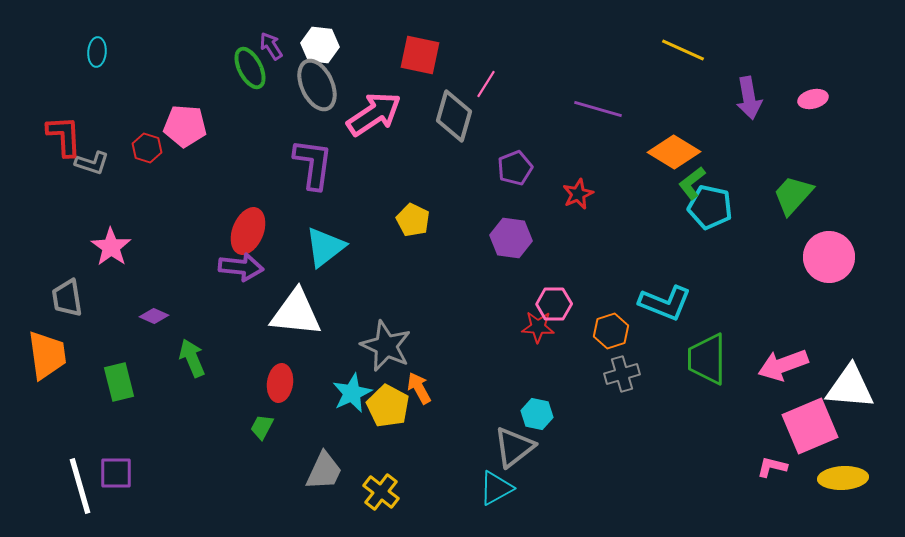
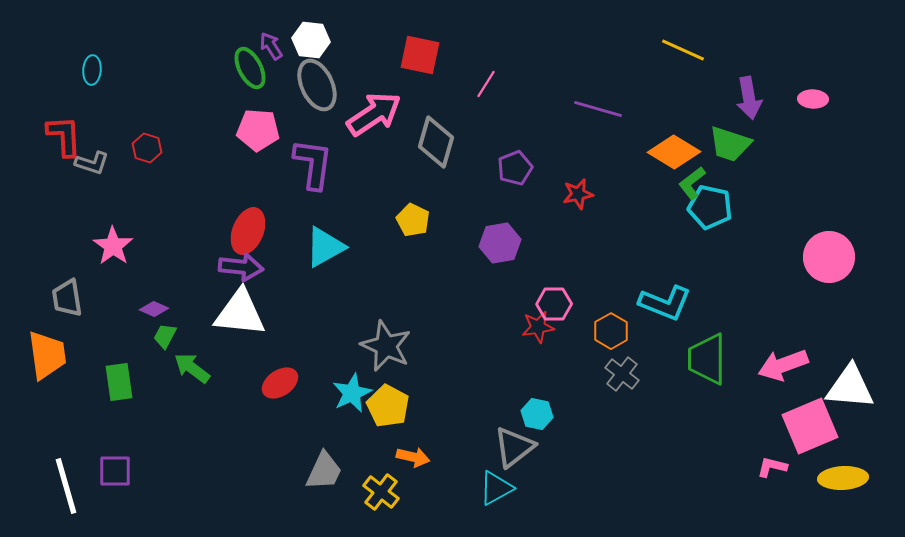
white hexagon at (320, 45): moved 9 px left, 5 px up
cyan ellipse at (97, 52): moved 5 px left, 18 px down
pink ellipse at (813, 99): rotated 16 degrees clockwise
gray diamond at (454, 116): moved 18 px left, 26 px down
pink pentagon at (185, 126): moved 73 px right, 4 px down
red star at (578, 194): rotated 12 degrees clockwise
green trapezoid at (793, 195): moved 63 px left, 51 px up; rotated 114 degrees counterclockwise
purple hexagon at (511, 238): moved 11 px left, 5 px down; rotated 18 degrees counterclockwise
pink star at (111, 247): moved 2 px right, 1 px up
cyan triangle at (325, 247): rotated 9 degrees clockwise
white triangle at (296, 313): moved 56 px left
purple diamond at (154, 316): moved 7 px up
red star at (538, 327): rotated 12 degrees counterclockwise
orange hexagon at (611, 331): rotated 12 degrees counterclockwise
green arrow at (192, 358): moved 10 px down; rotated 30 degrees counterclockwise
gray cross at (622, 374): rotated 36 degrees counterclockwise
green rectangle at (119, 382): rotated 6 degrees clockwise
red ellipse at (280, 383): rotated 48 degrees clockwise
orange arrow at (419, 388): moved 6 px left, 69 px down; rotated 132 degrees clockwise
green trapezoid at (262, 427): moved 97 px left, 91 px up
purple square at (116, 473): moved 1 px left, 2 px up
white line at (80, 486): moved 14 px left
